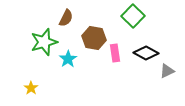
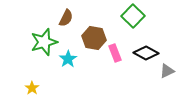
pink rectangle: rotated 12 degrees counterclockwise
yellow star: moved 1 px right
